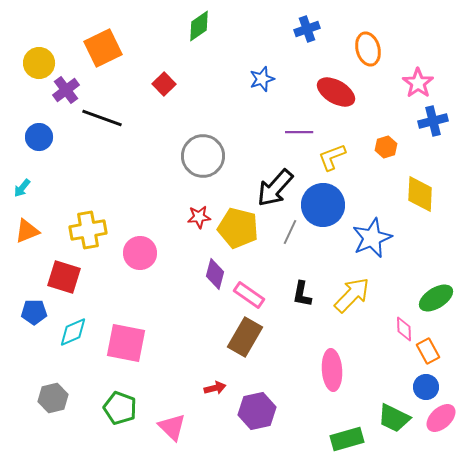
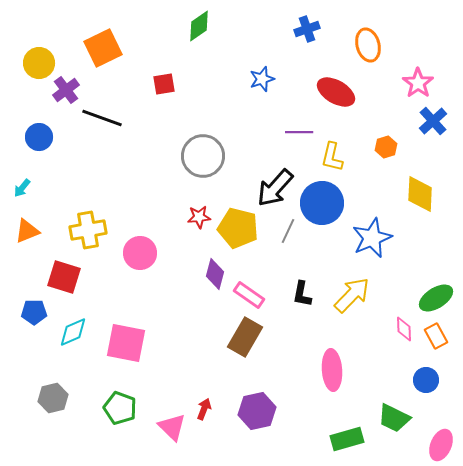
orange ellipse at (368, 49): moved 4 px up
red square at (164, 84): rotated 35 degrees clockwise
blue cross at (433, 121): rotated 28 degrees counterclockwise
yellow L-shape at (332, 157): rotated 56 degrees counterclockwise
blue circle at (323, 205): moved 1 px left, 2 px up
gray line at (290, 232): moved 2 px left, 1 px up
orange rectangle at (428, 351): moved 8 px right, 15 px up
blue circle at (426, 387): moved 7 px up
red arrow at (215, 388): moved 11 px left, 21 px down; rotated 55 degrees counterclockwise
pink ellipse at (441, 418): moved 27 px down; rotated 24 degrees counterclockwise
